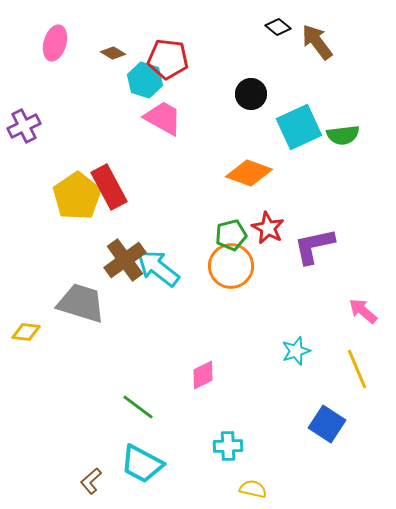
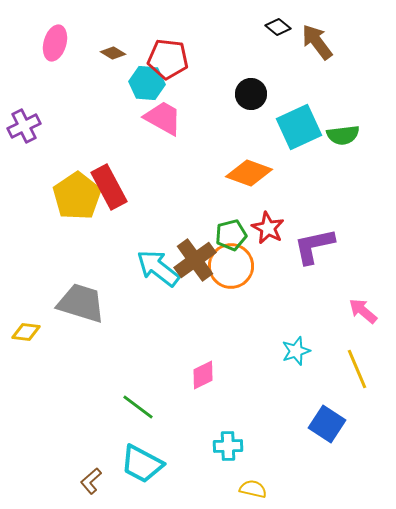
cyan hexagon: moved 2 px right, 3 px down; rotated 12 degrees counterclockwise
brown cross: moved 70 px right
